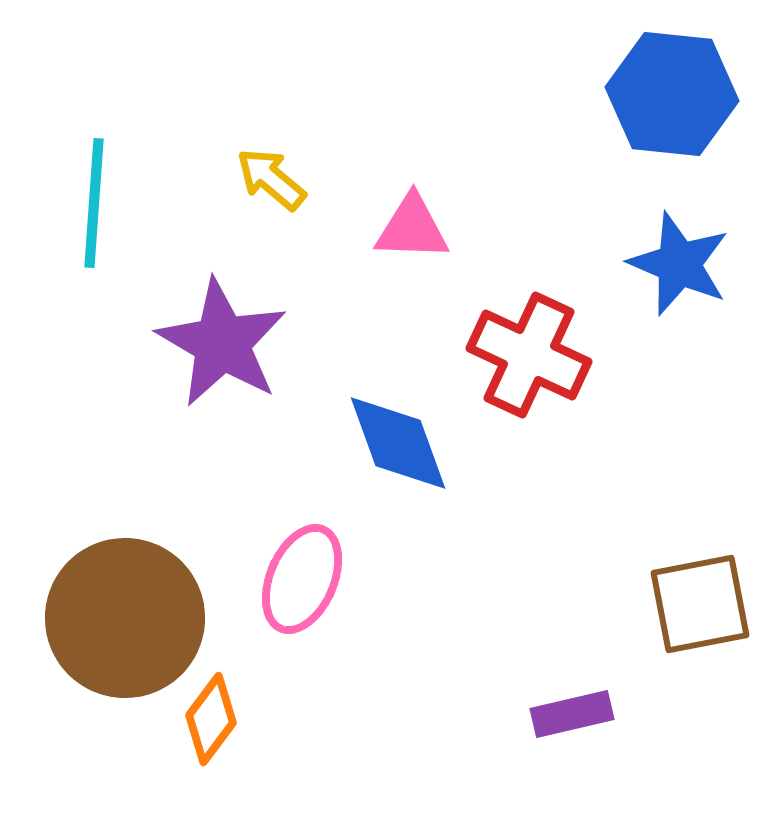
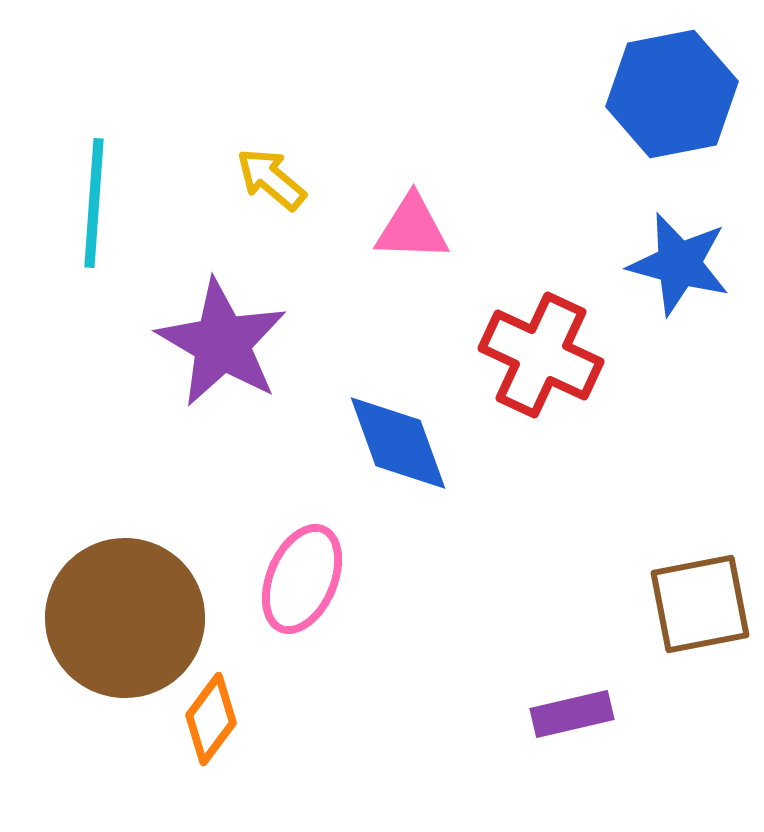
blue hexagon: rotated 17 degrees counterclockwise
blue star: rotated 8 degrees counterclockwise
red cross: moved 12 px right
